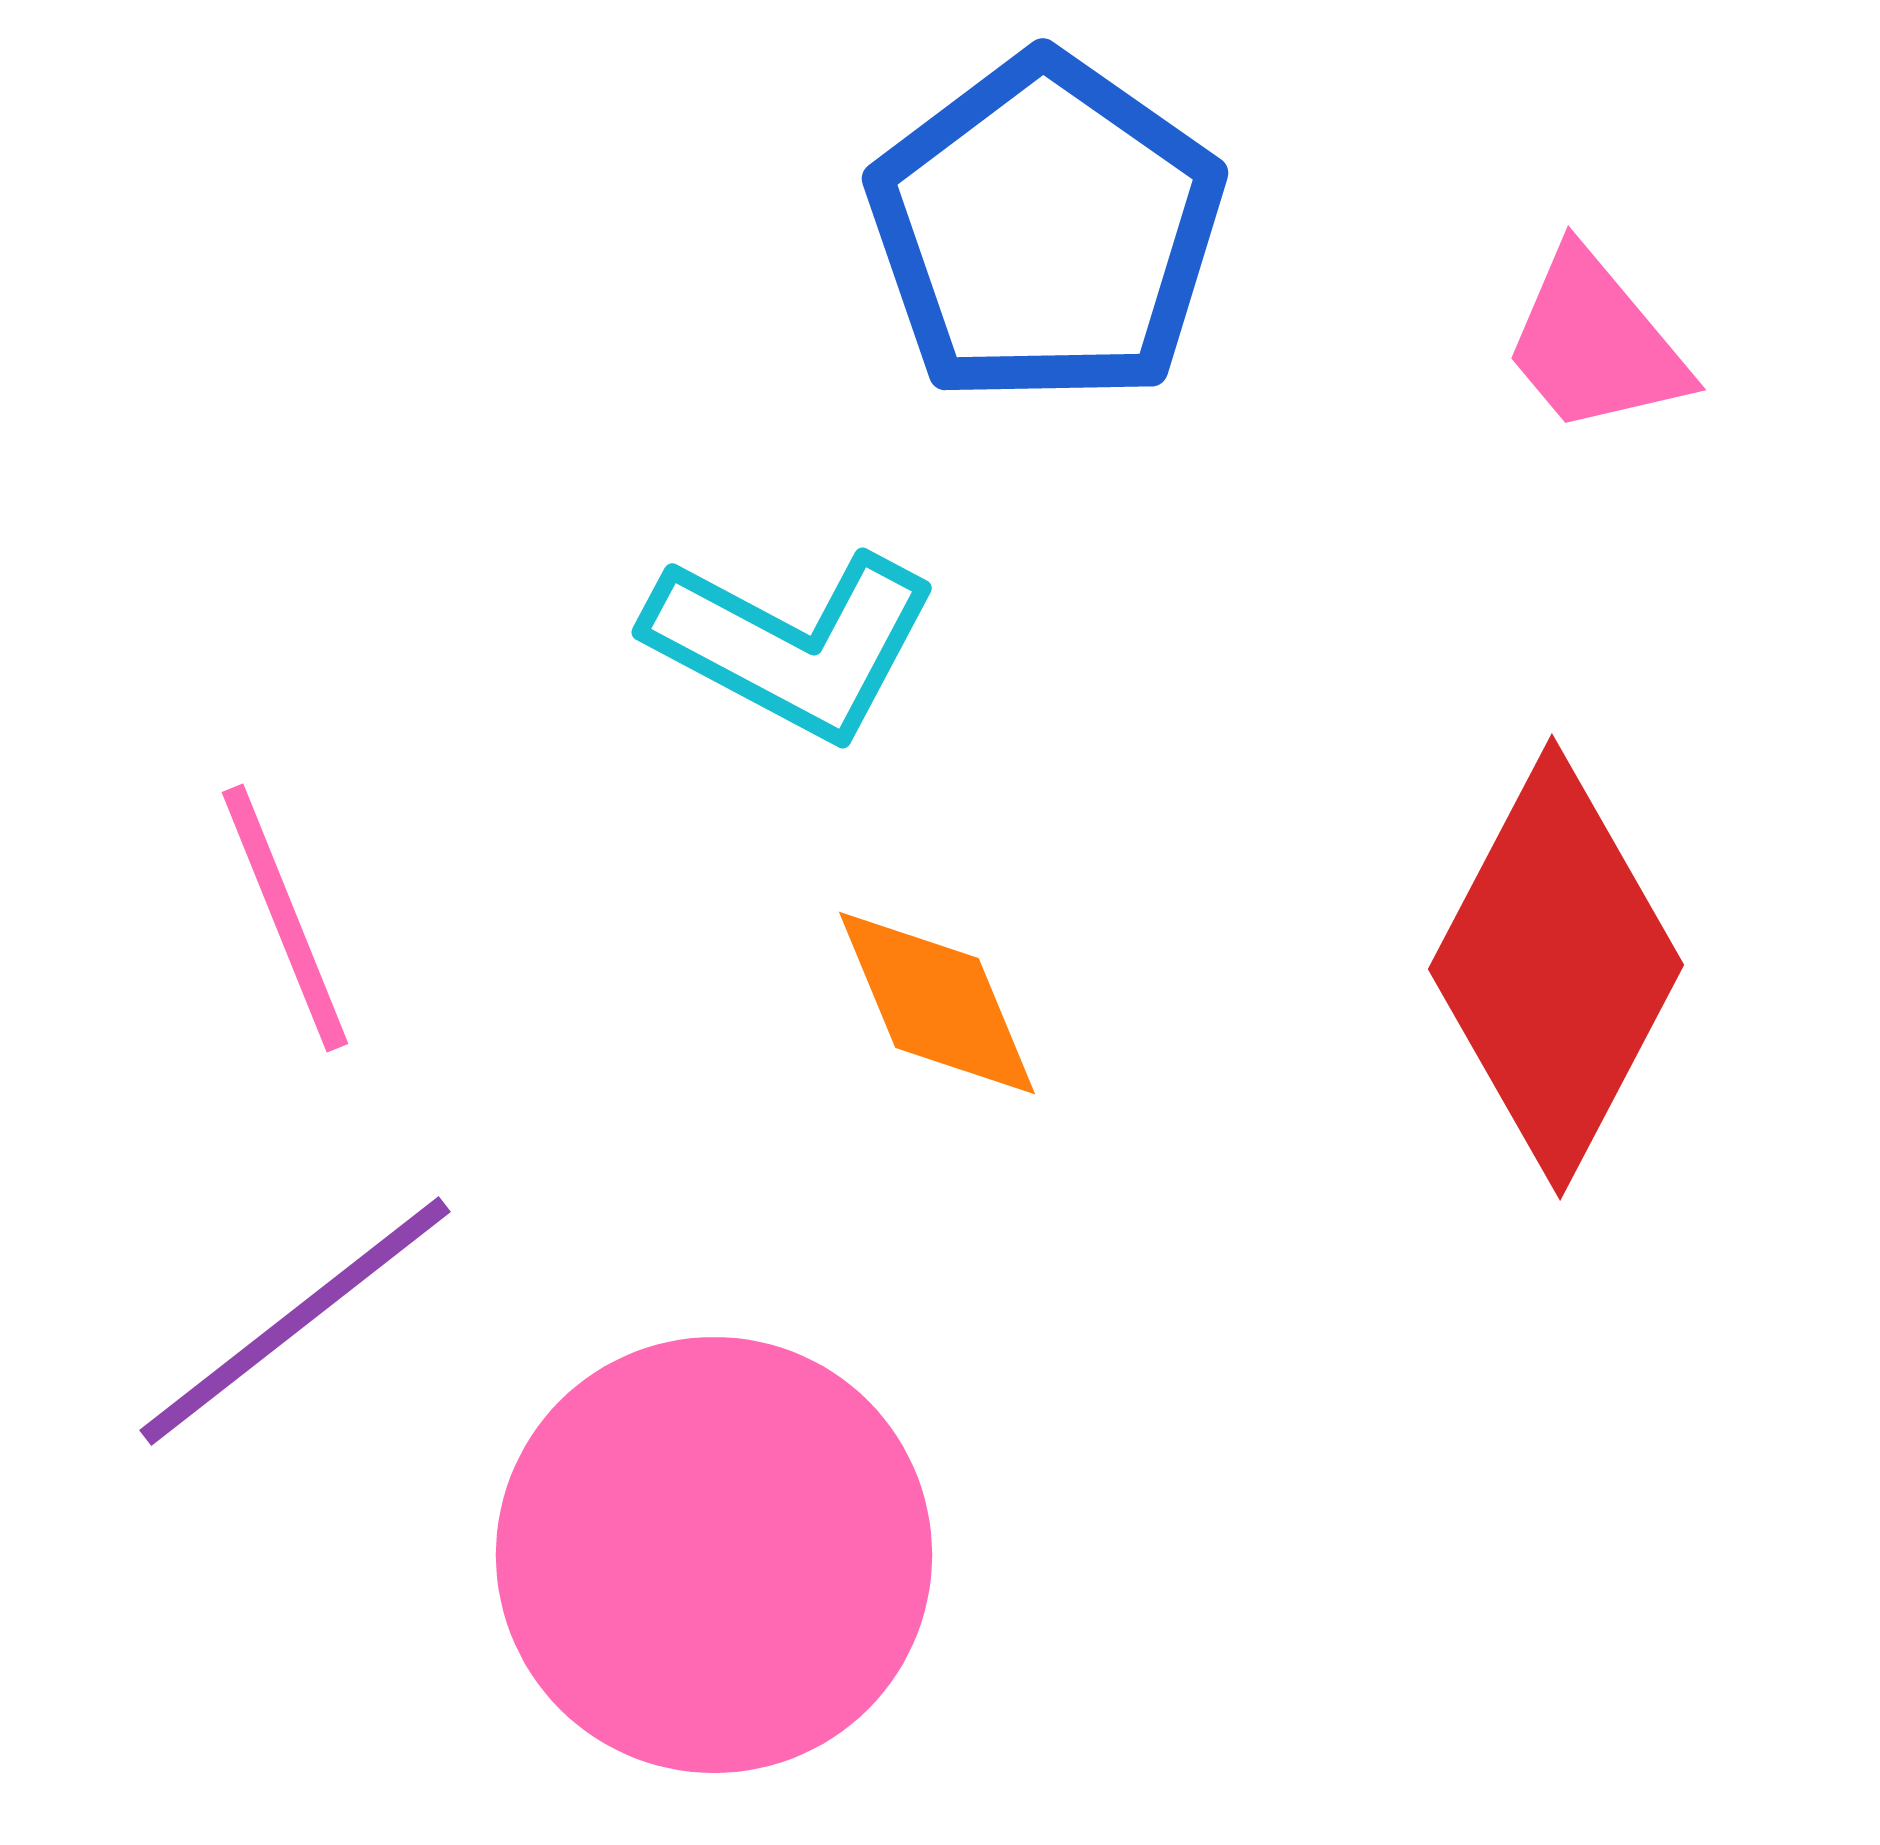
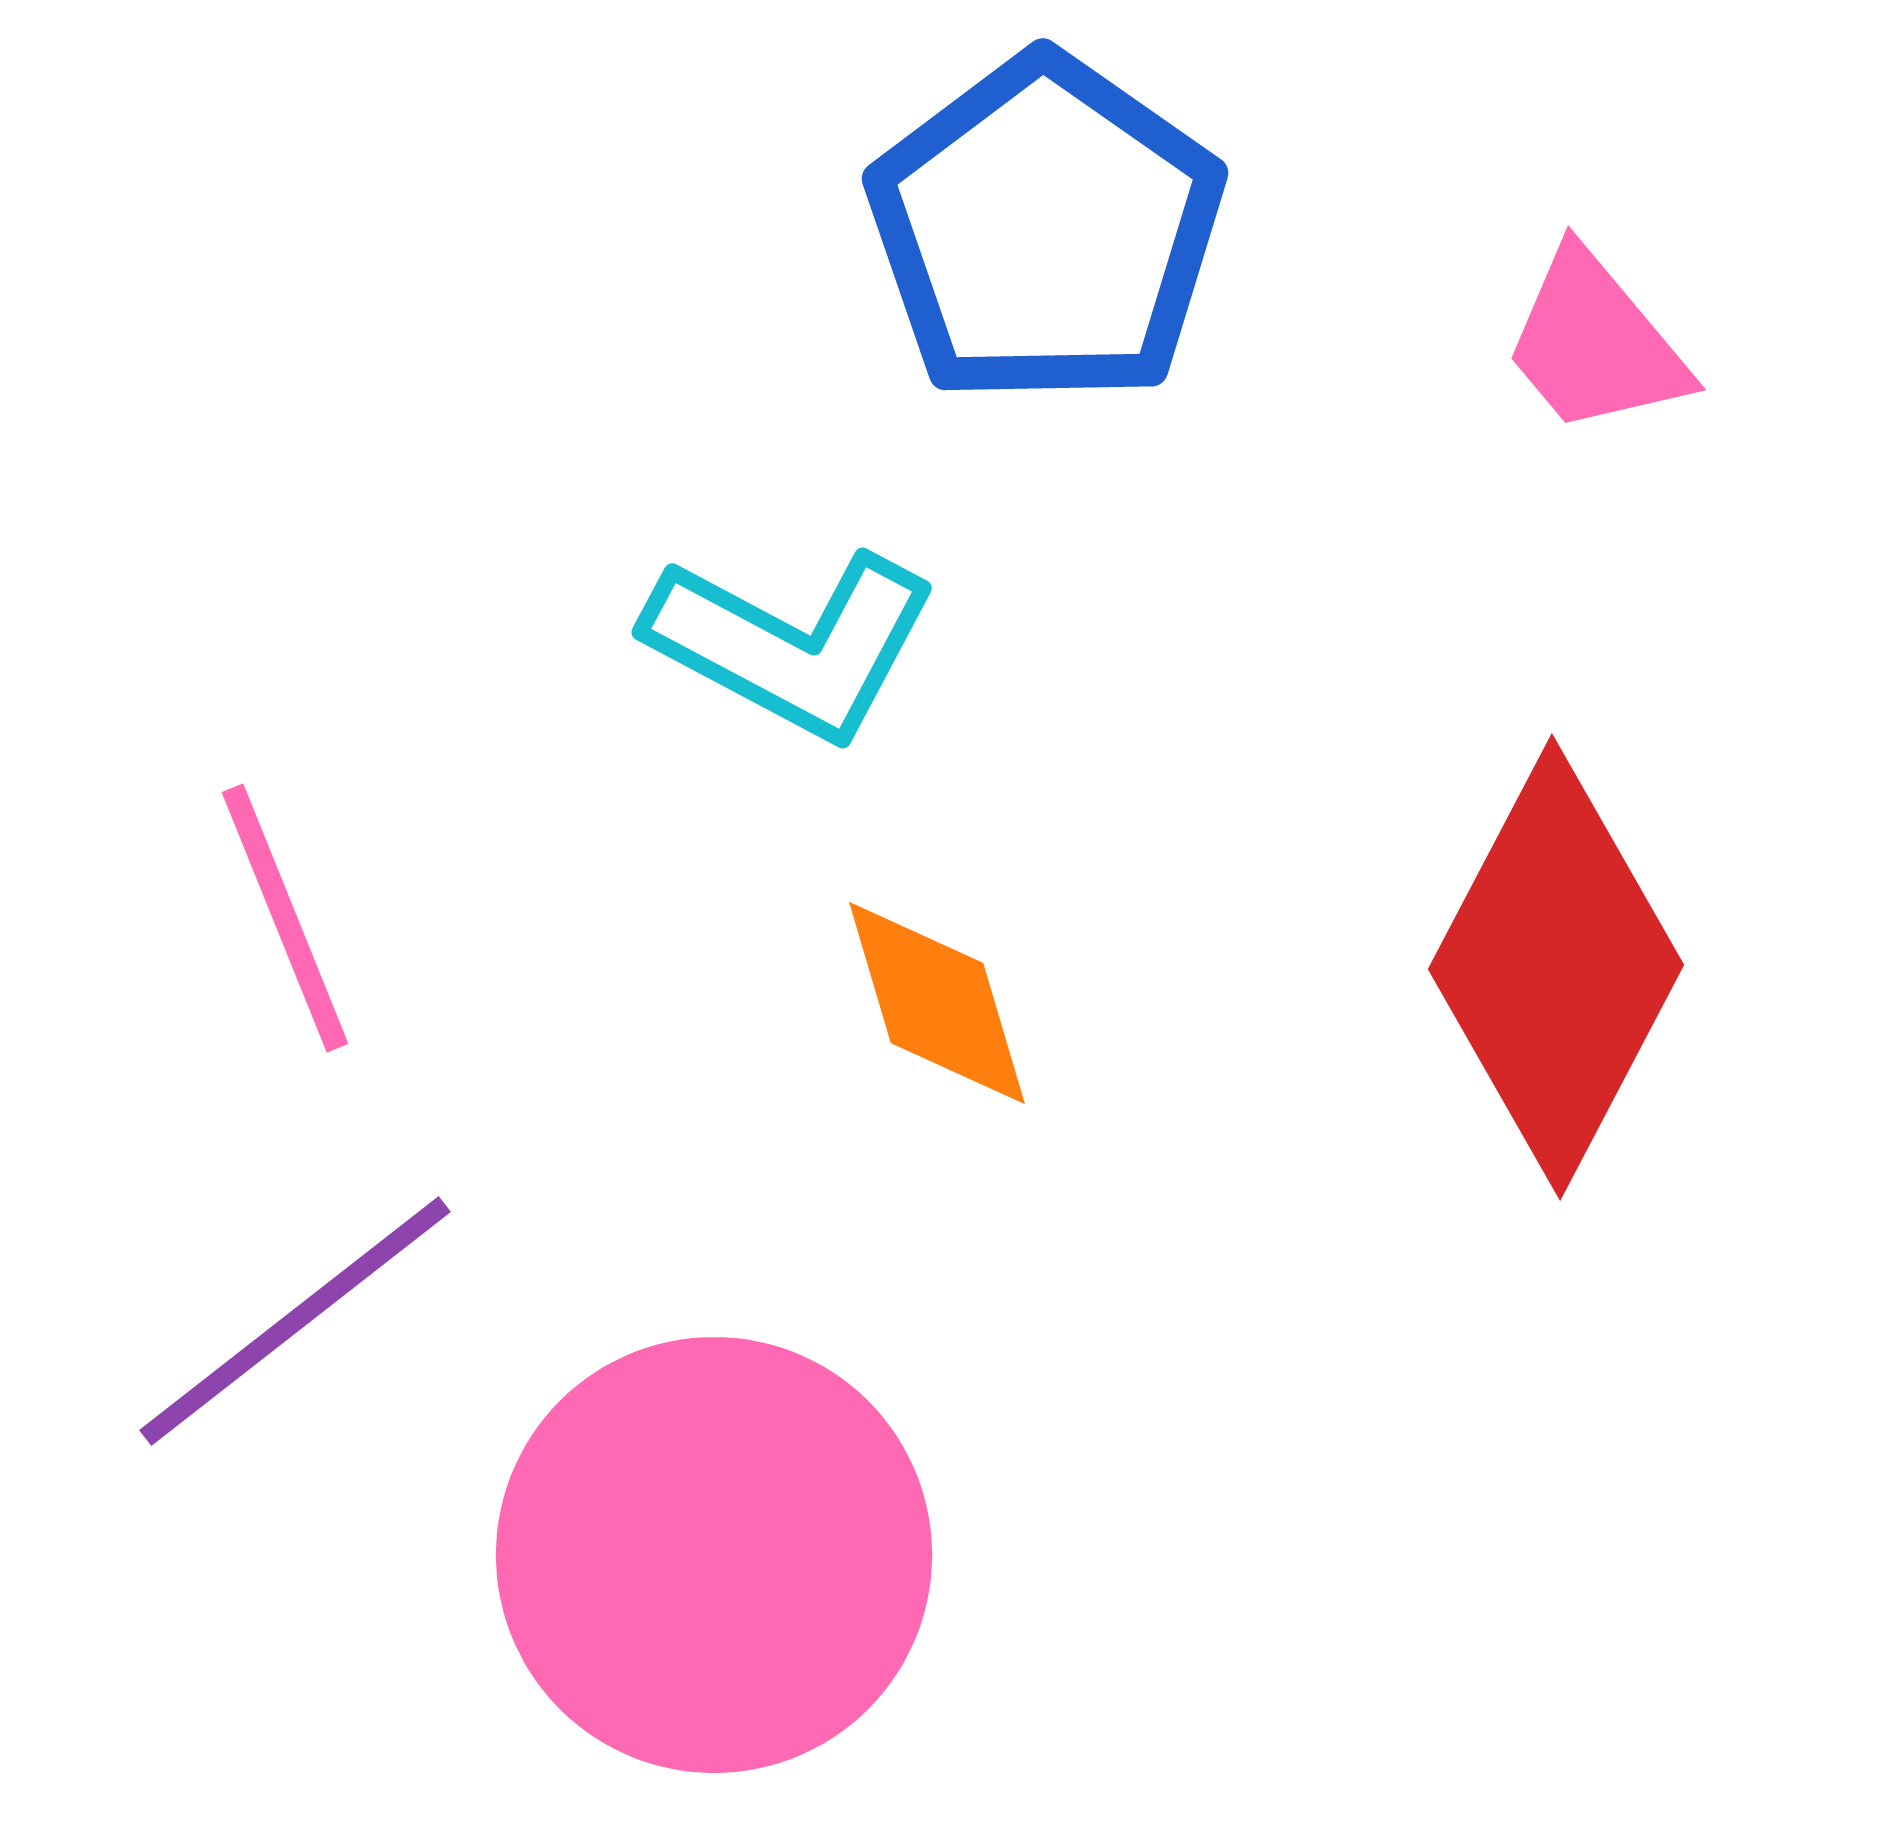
orange diamond: rotated 6 degrees clockwise
